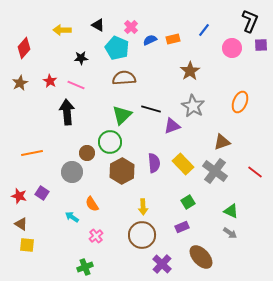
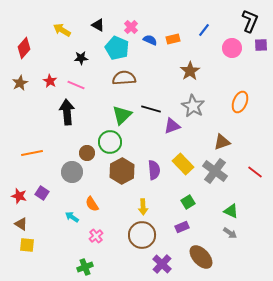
yellow arrow at (62, 30): rotated 30 degrees clockwise
blue semicircle at (150, 40): rotated 48 degrees clockwise
purple semicircle at (154, 163): moved 7 px down
